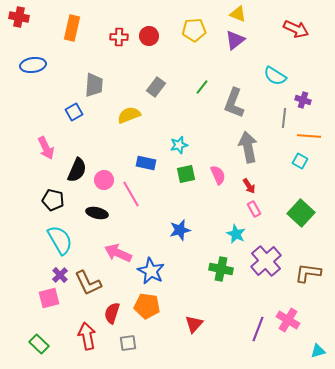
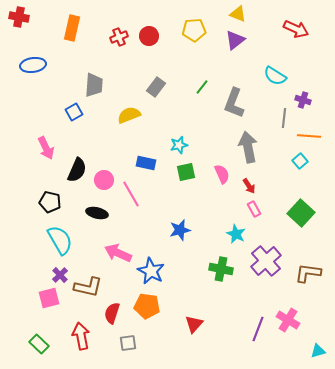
red cross at (119, 37): rotated 24 degrees counterclockwise
cyan square at (300, 161): rotated 21 degrees clockwise
green square at (186, 174): moved 2 px up
pink semicircle at (218, 175): moved 4 px right, 1 px up
black pentagon at (53, 200): moved 3 px left, 2 px down
brown L-shape at (88, 283): moved 4 px down; rotated 52 degrees counterclockwise
red arrow at (87, 336): moved 6 px left
